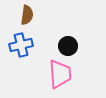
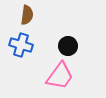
blue cross: rotated 30 degrees clockwise
pink trapezoid: moved 2 px down; rotated 40 degrees clockwise
